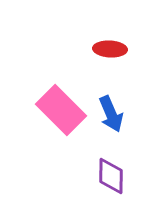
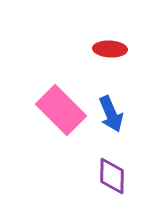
purple diamond: moved 1 px right
